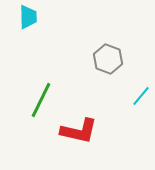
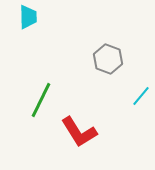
red L-shape: moved 1 px down; rotated 45 degrees clockwise
